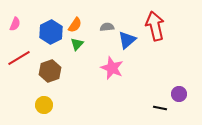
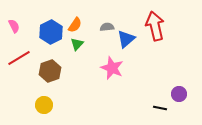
pink semicircle: moved 1 px left, 2 px down; rotated 48 degrees counterclockwise
blue triangle: moved 1 px left, 1 px up
